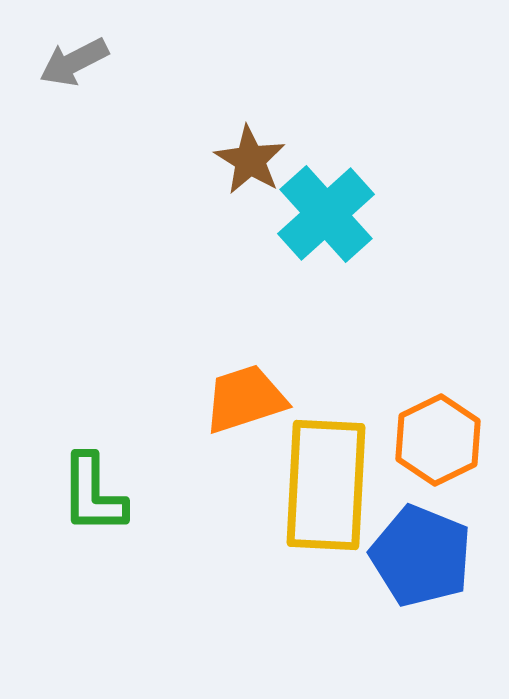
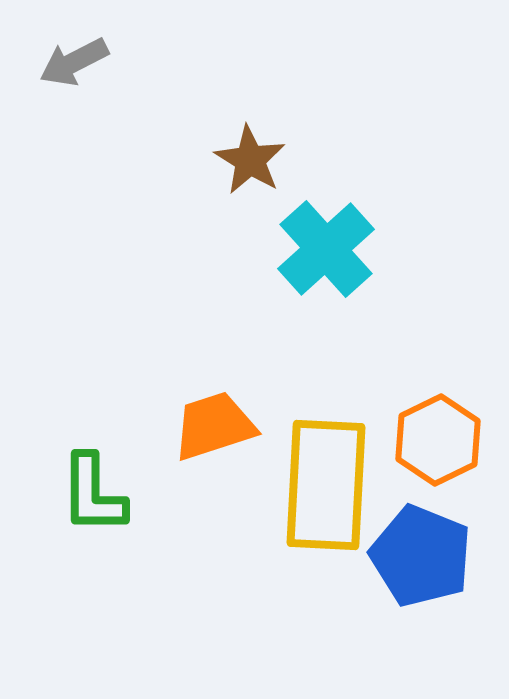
cyan cross: moved 35 px down
orange trapezoid: moved 31 px left, 27 px down
